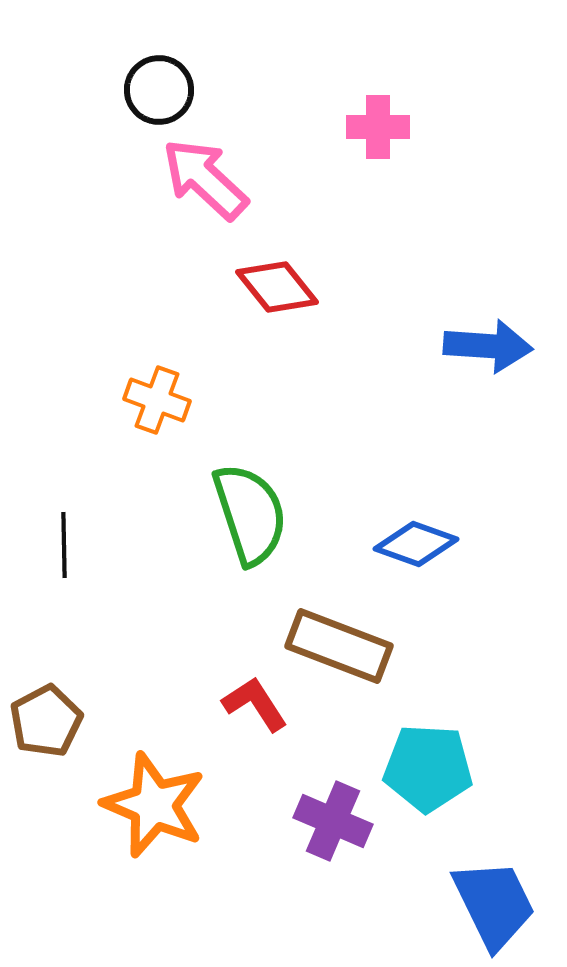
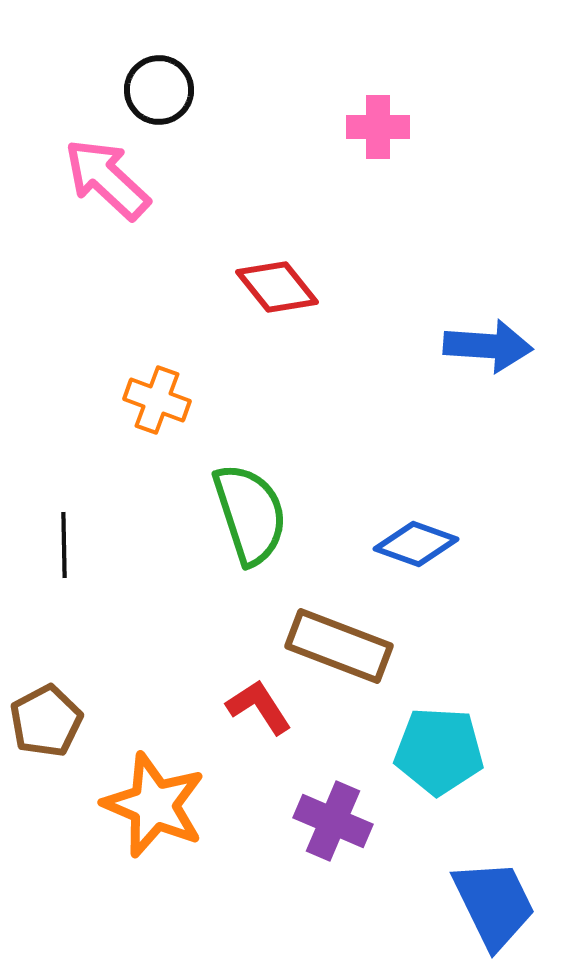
pink arrow: moved 98 px left
red L-shape: moved 4 px right, 3 px down
cyan pentagon: moved 11 px right, 17 px up
